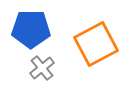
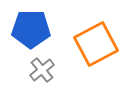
gray cross: moved 2 px down
